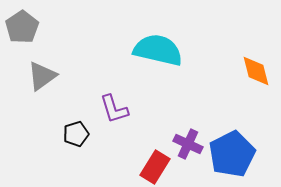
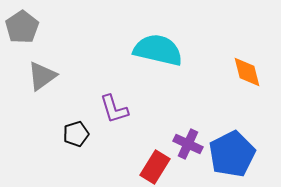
orange diamond: moved 9 px left, 1 px down
